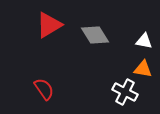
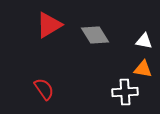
white cross: rotated 30 degrees counterclockwise
